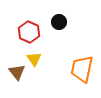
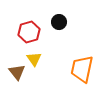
red hexagon: rotated 20 degrees clockwise
